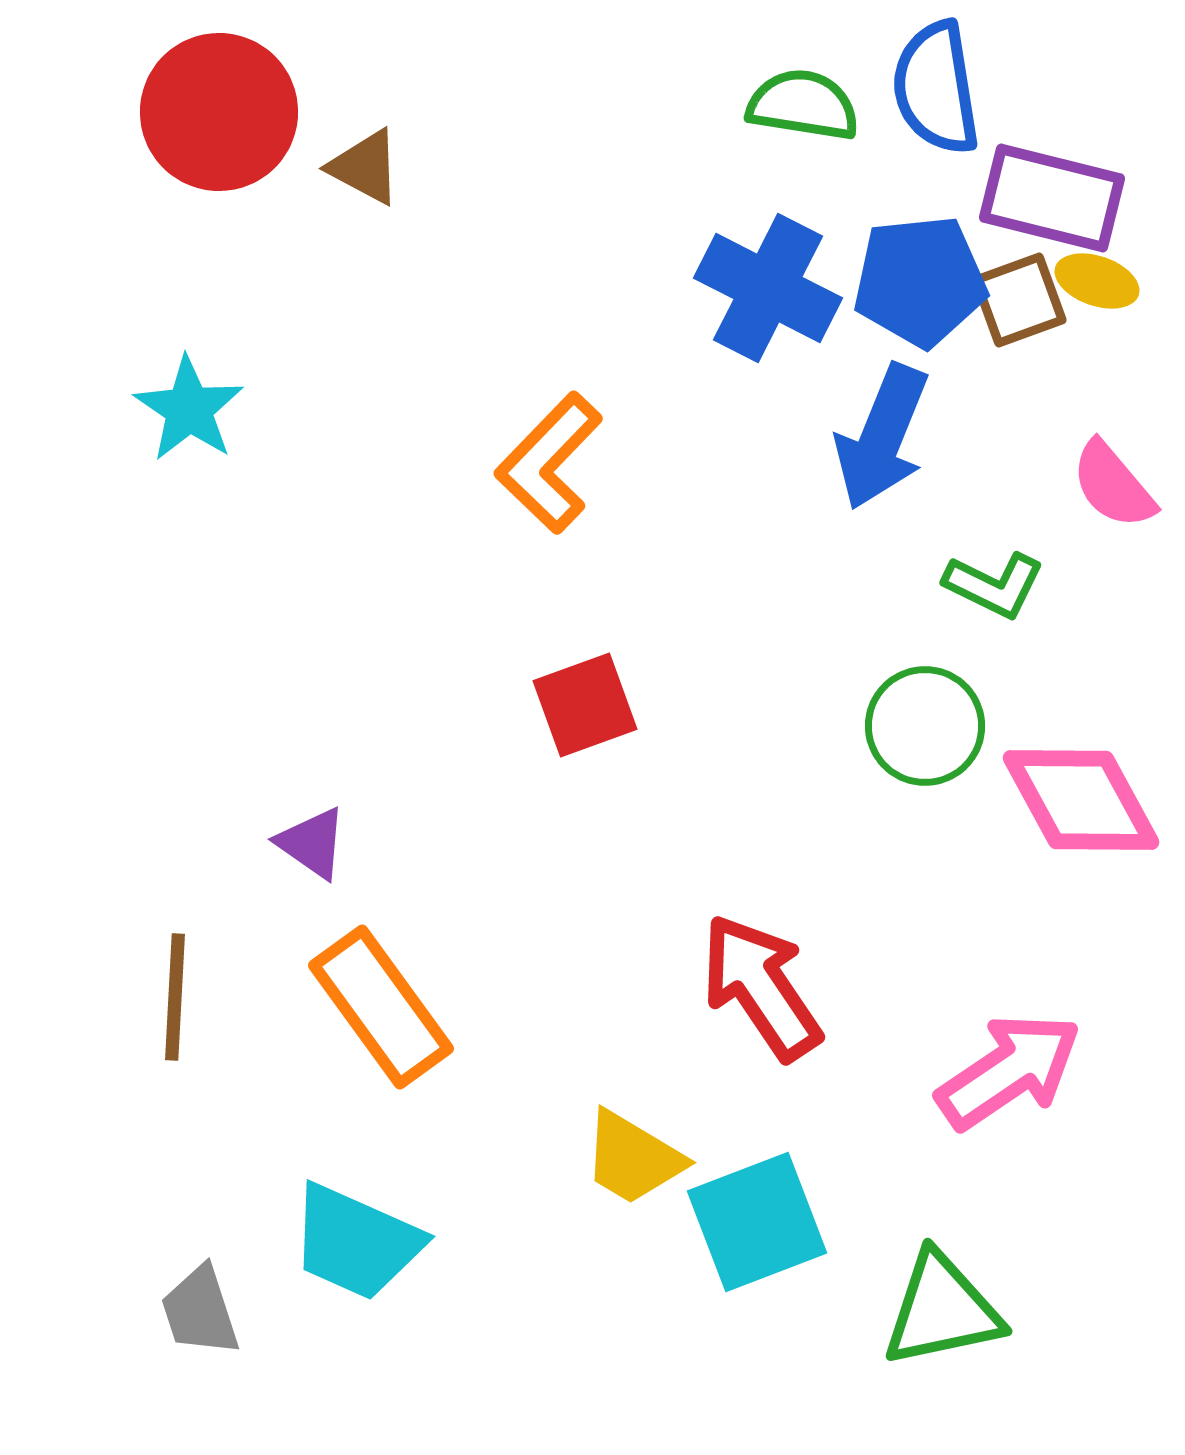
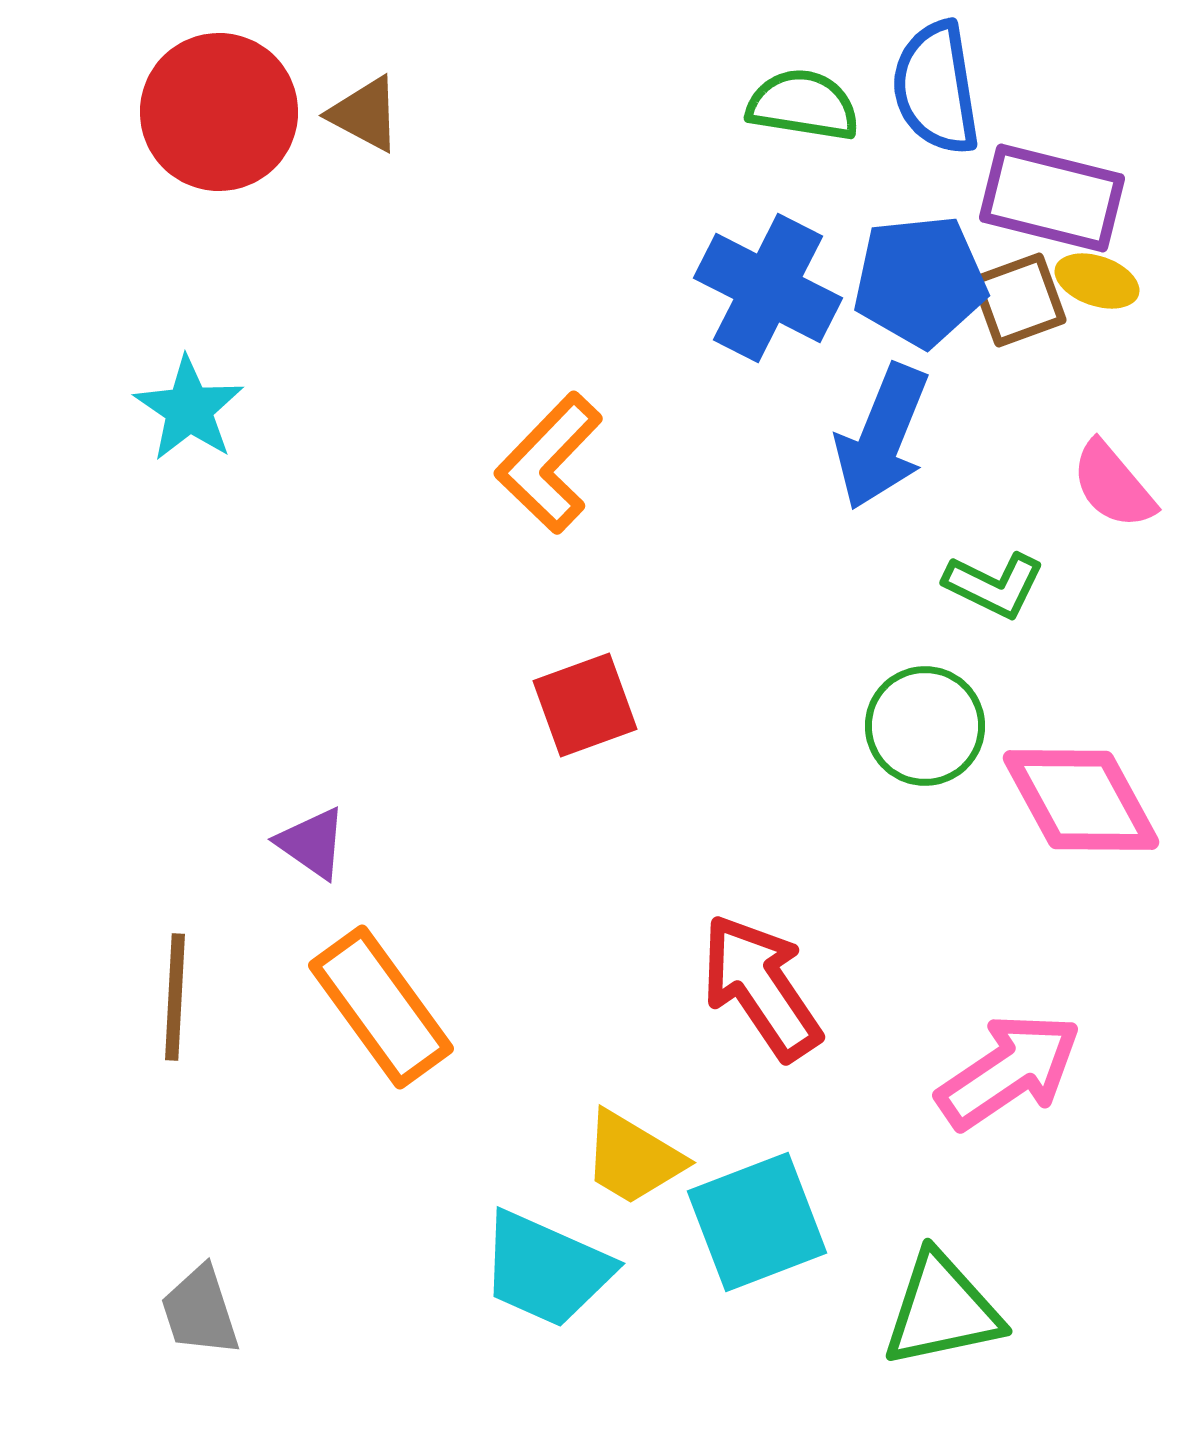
brown triangle: moved 53 px up
cyan trapezoid: moved 190 px right, 27 px down
